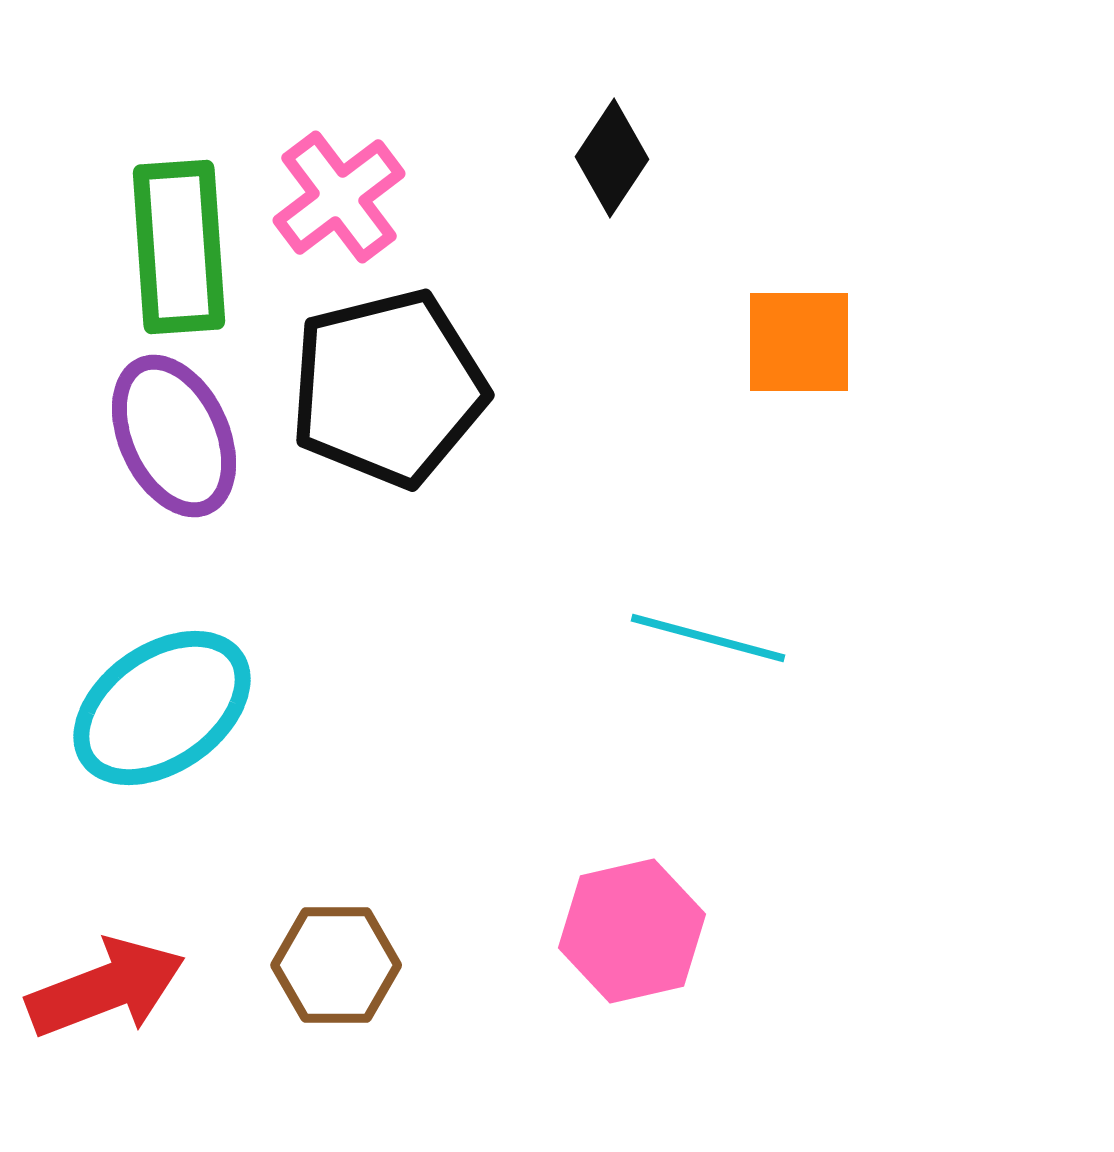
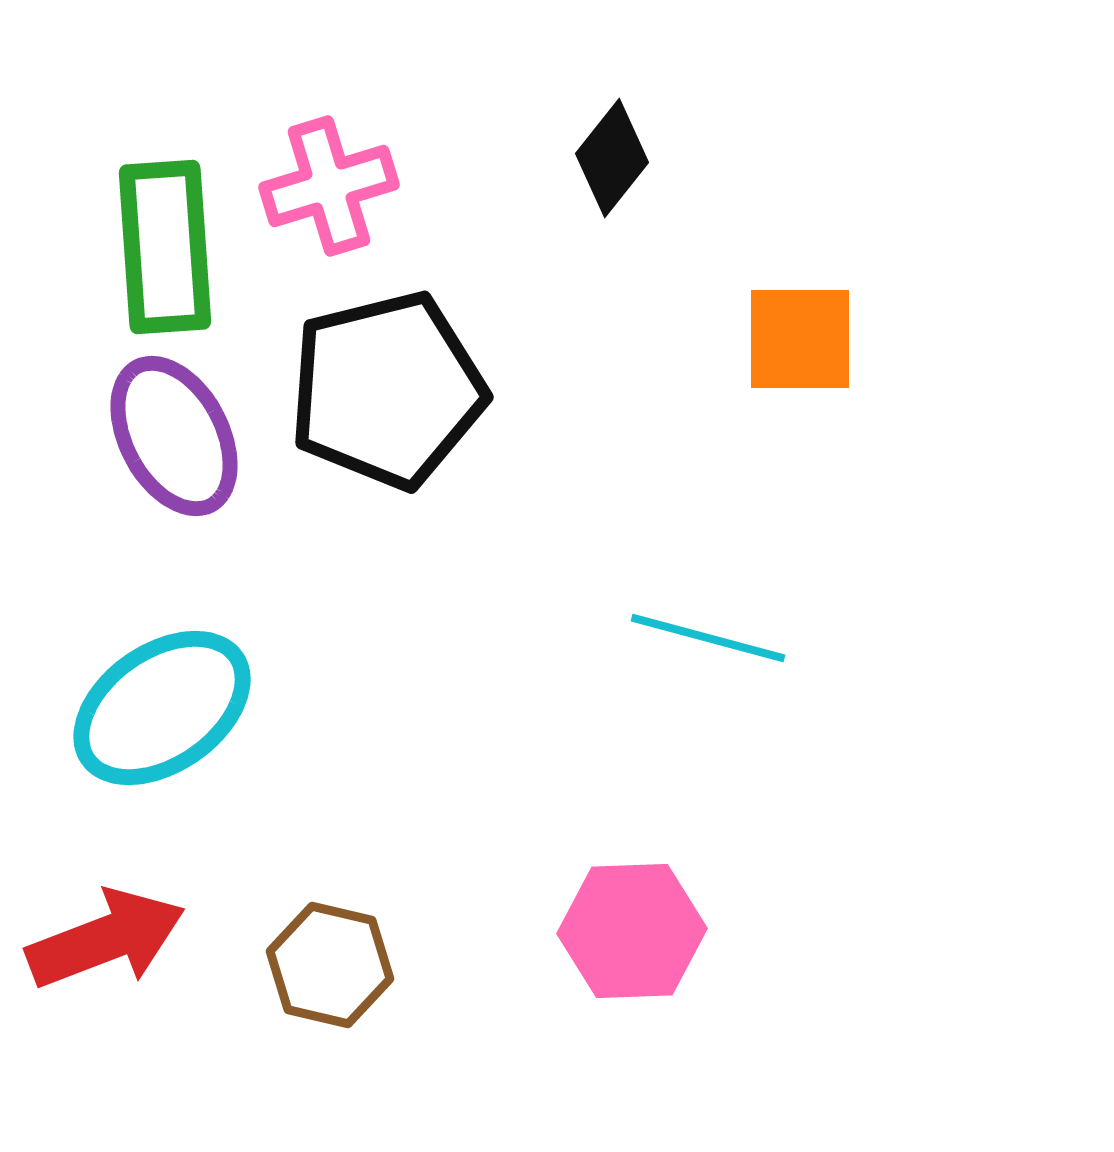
black diamond: rotated 5 degrees clockwise
pink cross: moved 10 px left, 11 px up; rotated 20 degrees clockwise
green rectangle: moved 14 px left
orange square: moved 1 px right, 3 px up
black pentagon: moved 1 px left, 2 px down
purple ellipse: rotated 3 degrees counterclockwise
pink hexagon: rotated 11 degrees clockwise
brown hexagon: moved 6 px left; rotated 13 degrees clockwise
red arrow: moved 49 px up
